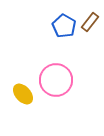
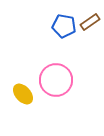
brown rectangle: rotated 18 degrees clockwise
blue pentagon: rotated 20 degrees counterclockwise
